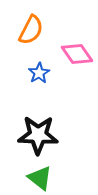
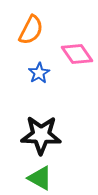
black star: moved 3 px right
green triangle: rotated 8 degrees counterclockwise
